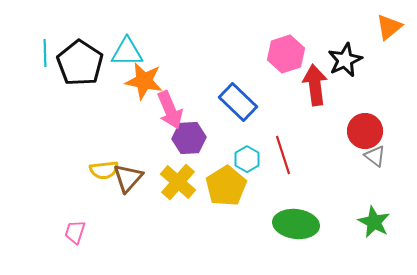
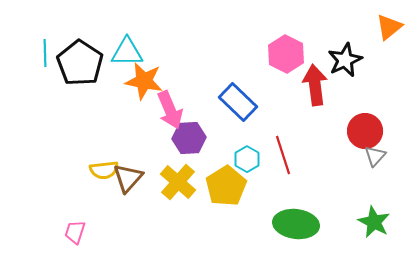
pink hexagon: rotated 15 degrees counterclockwise
gray triangle: rotated 35 degrees clockwise
